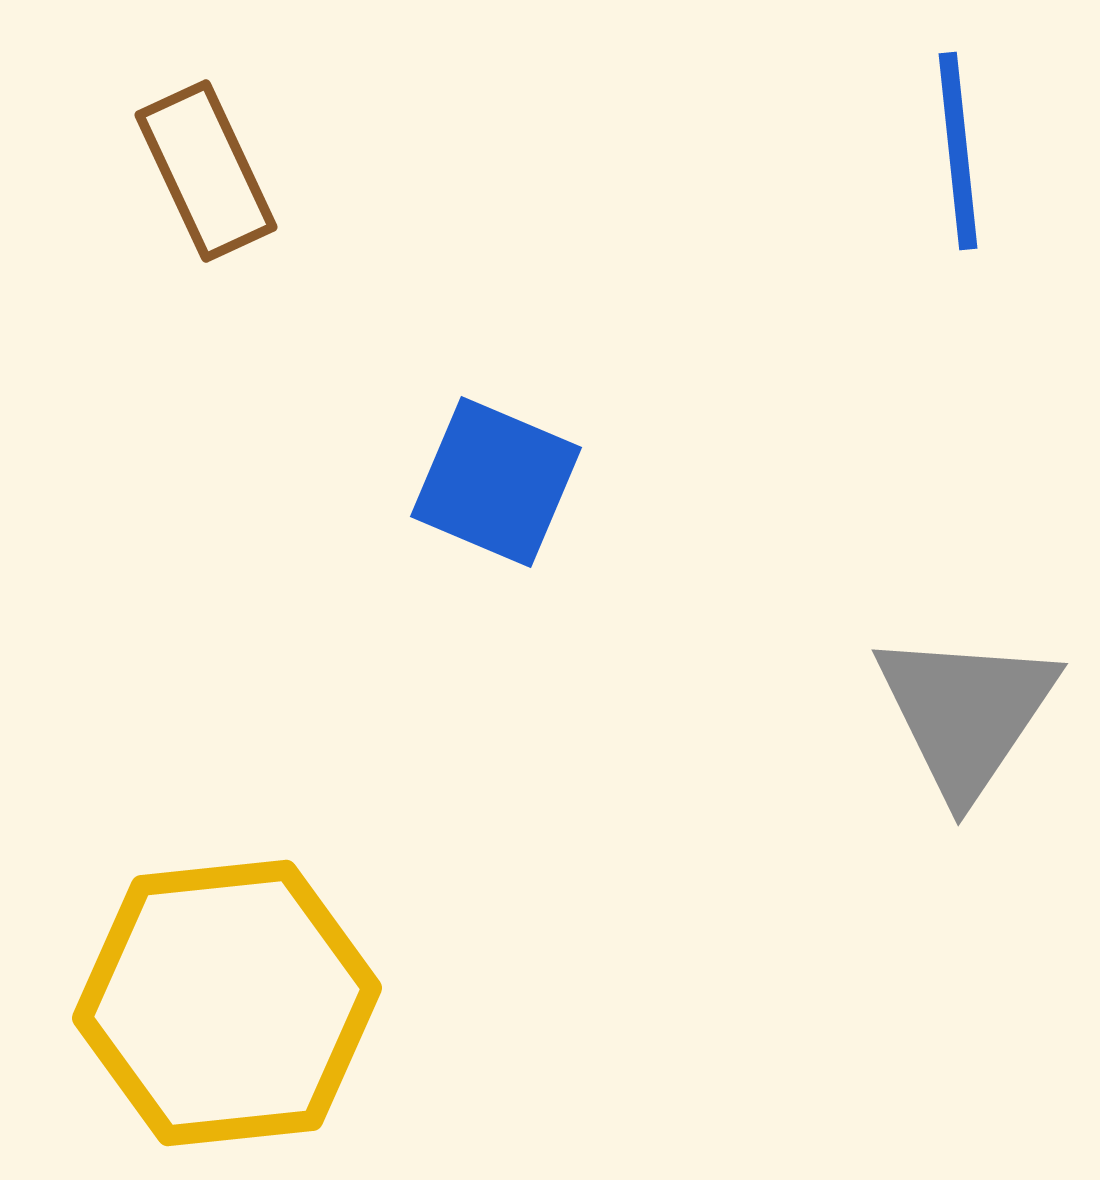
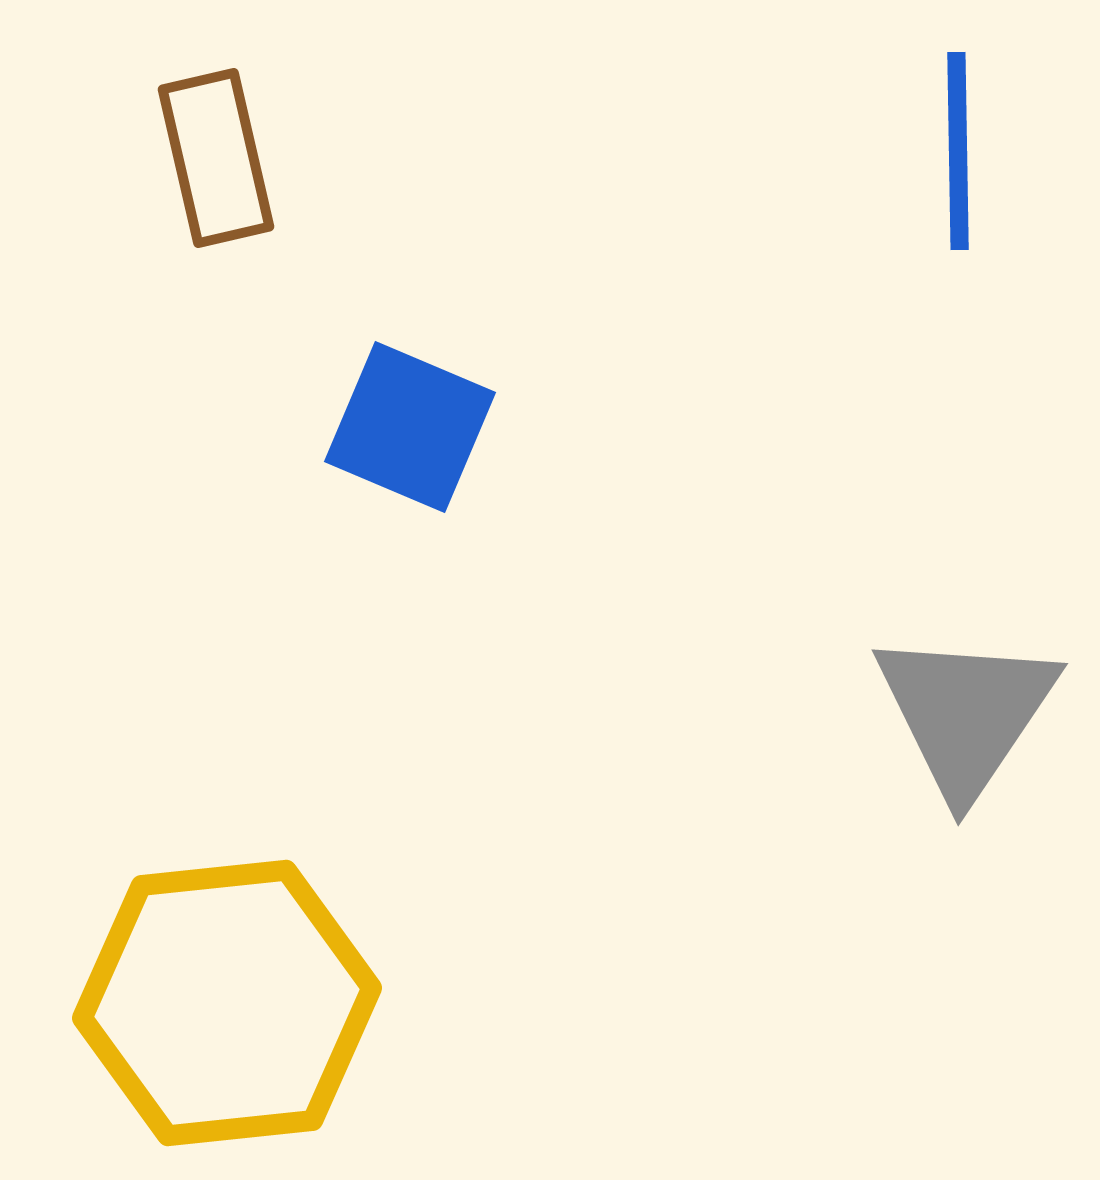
blue line: rotated 5 degrees clockwise
brown rectangle: moved 10 px right, 13 px up; rotated 12 degrees clockwise
blue square: moved 86 px left, 55 px up
